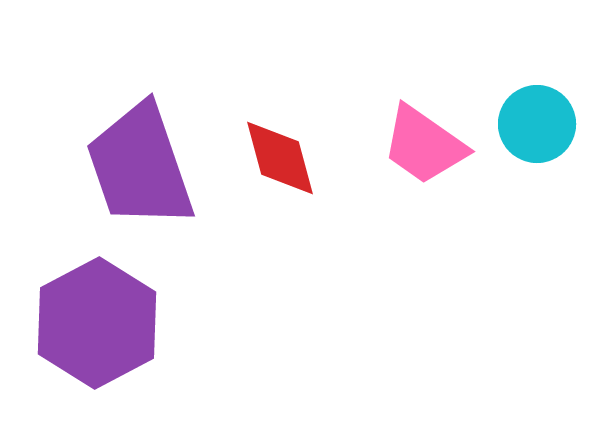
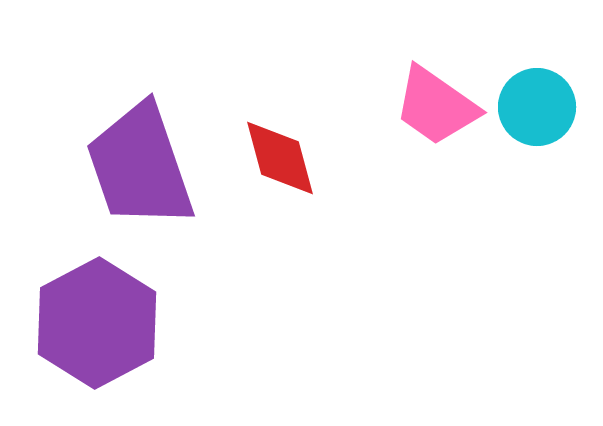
cyan circle: moved 17 px up
pink trapezoid: moved 12 px right, 39 px up
